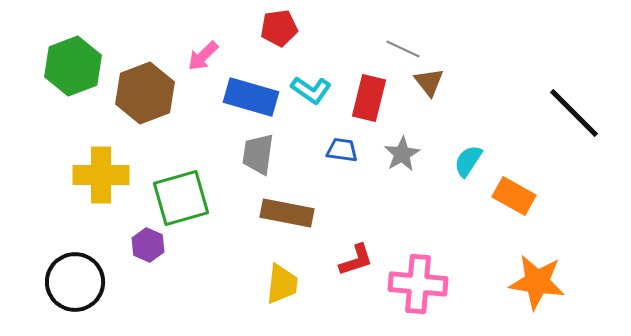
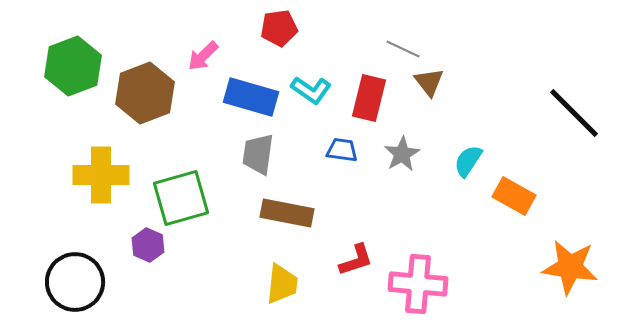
orange star: moved 33 px right, 15 px up
